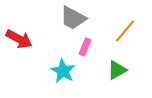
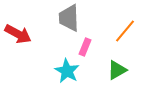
gray trapezoid: moved 4 px left; rotated 60 degrees clockwise
red arrow: moved 1 px left, 5 px up
cyan star: moved 4 px right
